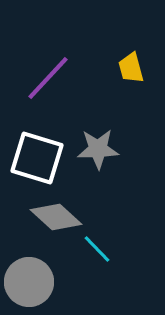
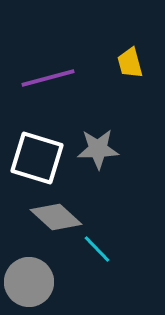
yellow trapezoid: moved 1 px left, 5 px up
purple line: rotated 32 degrees clockwise
